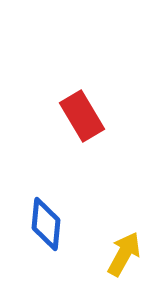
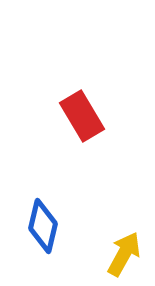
blue diamond: moved 3 px left, 2 px down; rotated 8 degrees clockwise
